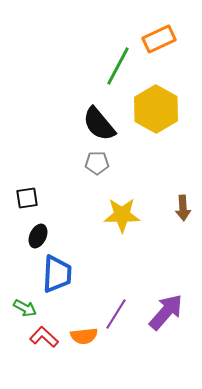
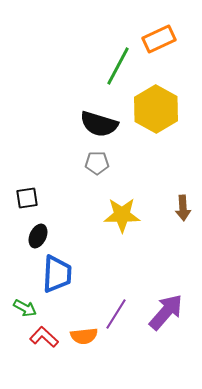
black semicircle: rotated 33 degrees counterclockwise
